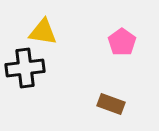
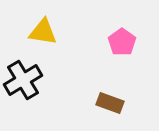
black cross: moved 2 px left, 12 px down; rotated 24 degrees counterclockwise
brown rectangle: moved 1 px left, 1 px up
